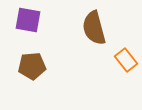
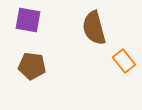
orange rectangle: moved 2 px left, 1 px down
brown pentagon: rotated 12 degrees clockwise
